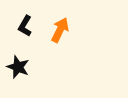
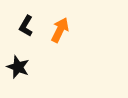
black L-shape: moved 1 px right
